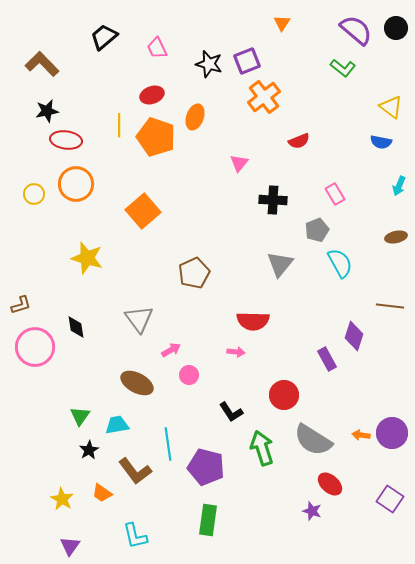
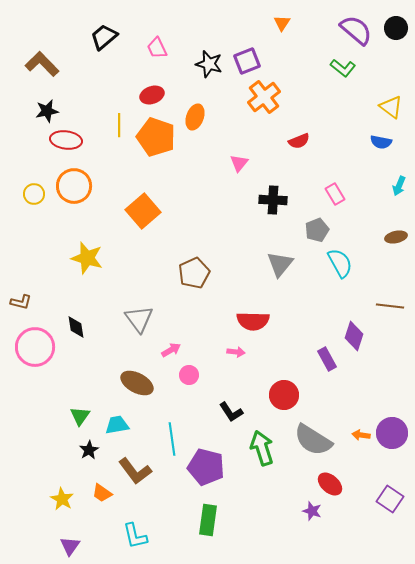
orange circle at (76, 184): moved 2 px left, 2 px down
brown L-shape at (21, 305): moved 3 px up; rotated 30 degrees clockwise
cyan line at (168, 444): moved 4 px right, 5 px up
